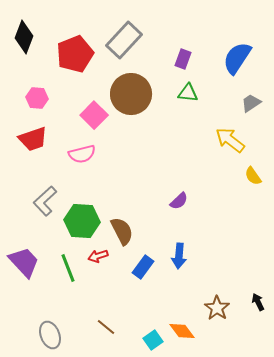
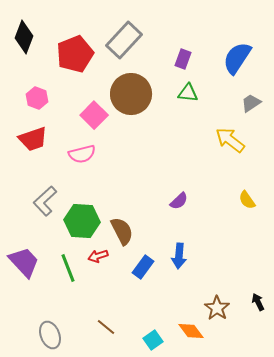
pink hexagon: rotated 15 degrees clockwise
yellow semicircle: moved 6 px left, 24 px down
orange diamond: moved 9 px right
